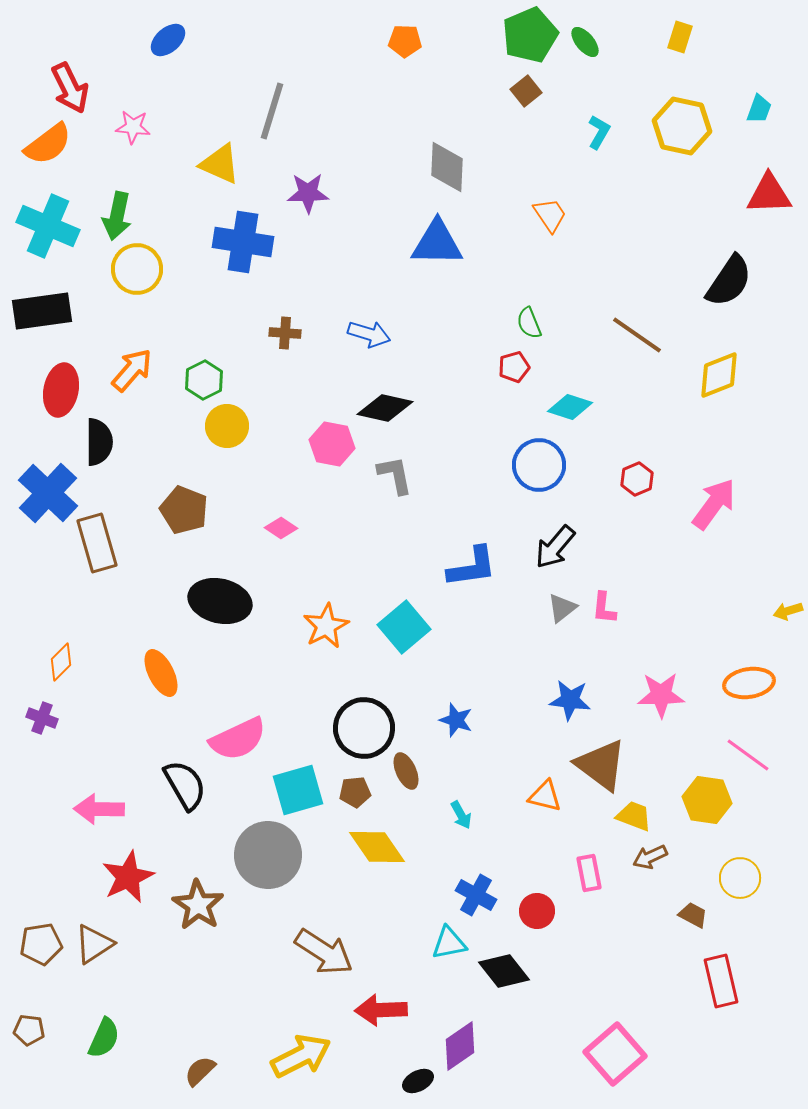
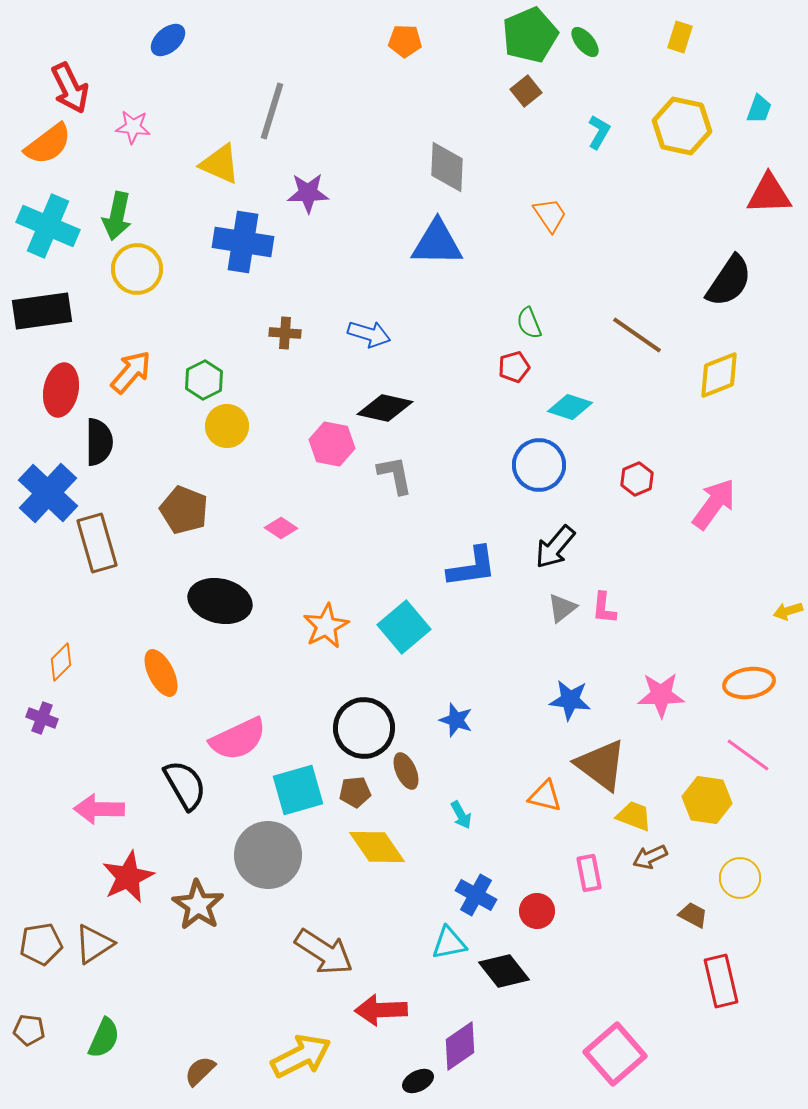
orange arrow at (132, 370): moved 1 px left, 2 px down
